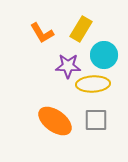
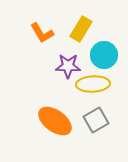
gray square: rotated 30 degrees counterclockwise
